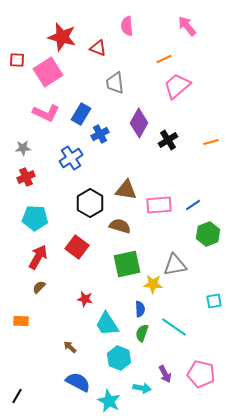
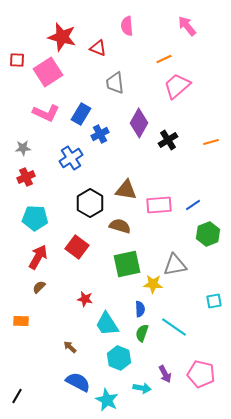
cyan star at (109, 401): moved 2 px left, 1 px up
